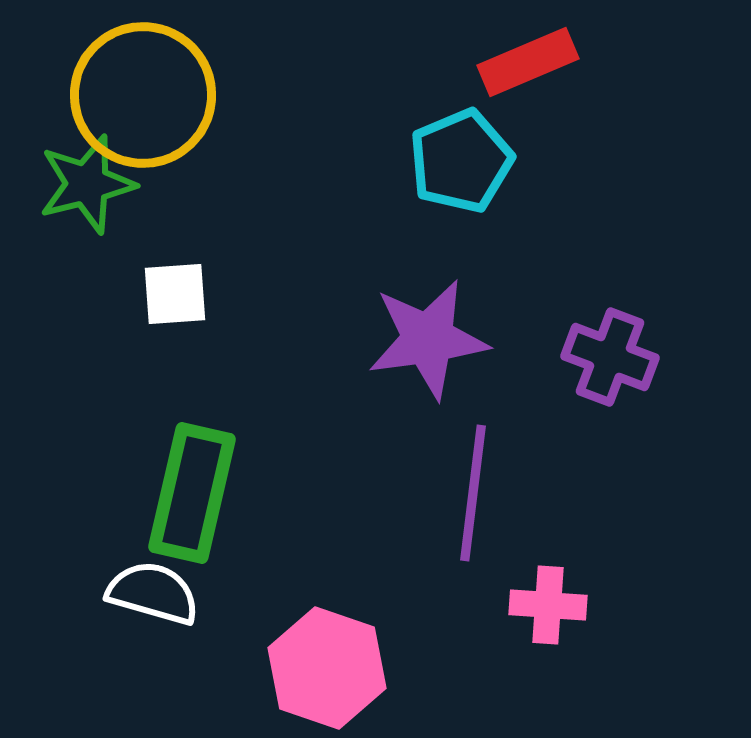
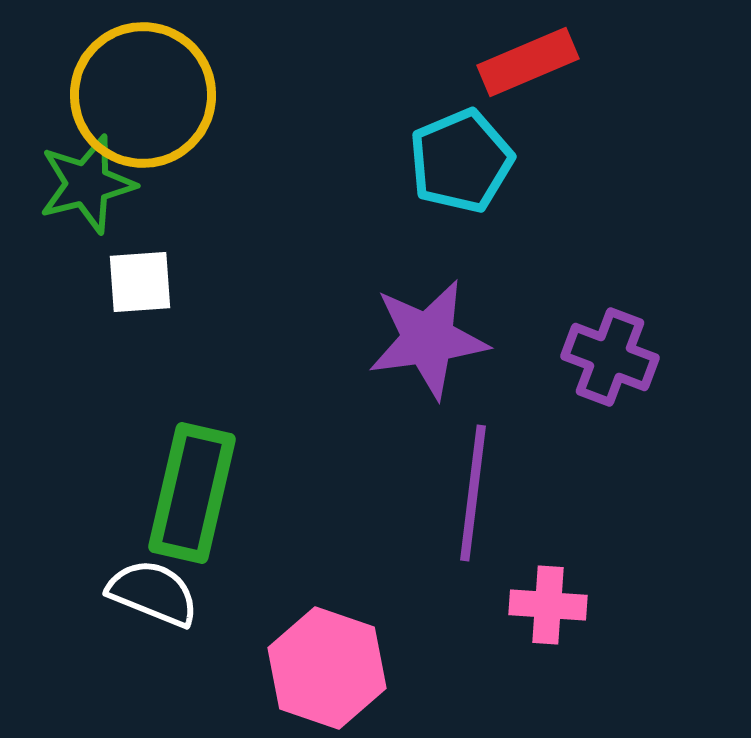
white square: moved 35 px left, 12 px up
white semicircle: rotated 6 degrees clockwise
